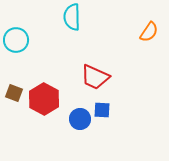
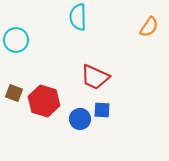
cyan semicircle: moved 6 px right
orange semicircle: moved 5 px up
red hexagon: moved 2 px down; rotated 12 degrees counterclockwise
